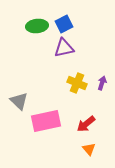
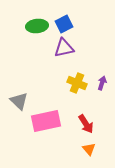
red arrow: rotated 84 degrees counterclockwise
